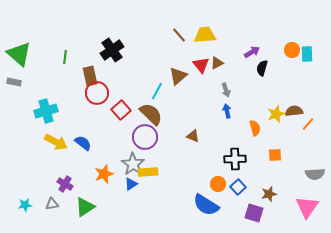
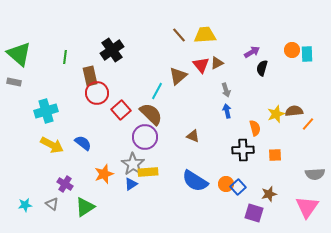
yellow arrow at (56, 142): moved 4 px left, 3 px down
black cross at (235, 159): moved 8 px right, 9 px up
orange circle at (218, 184): moved 8 px right
gray triangle at (52, 204): rotated 48 degrees clockwise
blue semicircle at (206, 205): moved 11 px left, 24 px up
